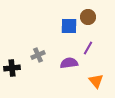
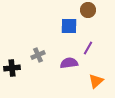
brown circle: moved 7 px up
orange triangle: rotated 28 degrees clockwise
